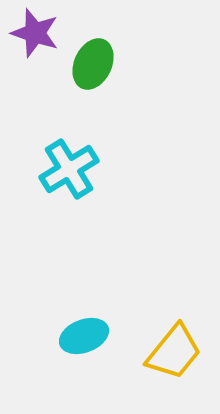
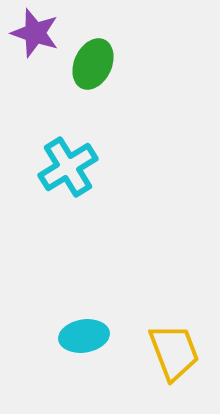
cyan cross: moved 1 px left, 2 px up
cyan ellipse: rotated 12 degrees clockwise
yellow trapezoid: rotated 60 degrees counterclockwise
